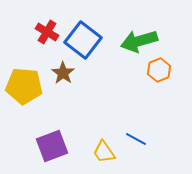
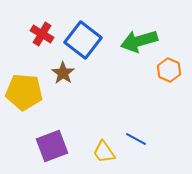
red cross: moved 5 px left, 2 px down
orange hexagon: moved 10 px right; rotated 15 degrees counterclockwise
yellow pentagon: moved 6 px down
